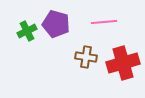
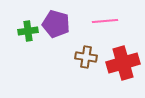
pink line: moved 1 px right, 1 px up
green cross: moved 1 px right; rotated 18 degrees clockwise
